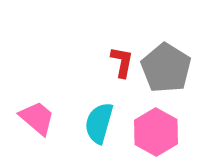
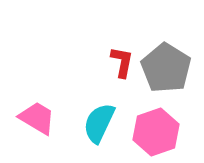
pink trapezoid: rotated 9 degrees counterclockwise
cyan semicircle: rotated 9 degrees clockwise
pink hexagon: rotated 12 degrees clockwise
